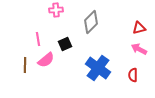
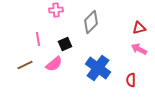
pink semicircle: moved 8 px right, 4 px down
brown line: rotated 63 degrees clockwise
red semicircle: moved 2 px left, 5 px down
